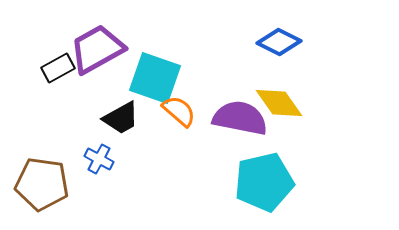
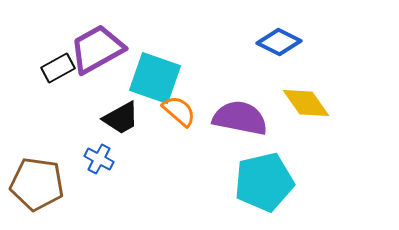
yellow diamond: moved 27 px right
brown pentagon: moved 5 px left
